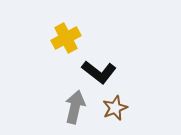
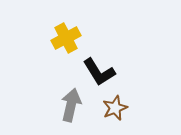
black L-shape: rotated 20 degrees clockwise
gray arrow: moved 4 px left, 2 px up
